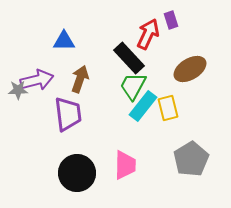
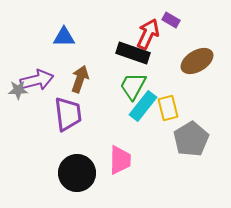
purple rectangle: rotated 42 degrees counterclockwise
blue triangle: moved 4 px up
black rectangle: moved 4 px right, 5 px up; rotated 28 degrees counterclockwise
brown ellipse: moved 7 px right, 8 px up
gray pentagon: moved 20 px up
pink trapezoid: moved 5 px left, 5 px up
